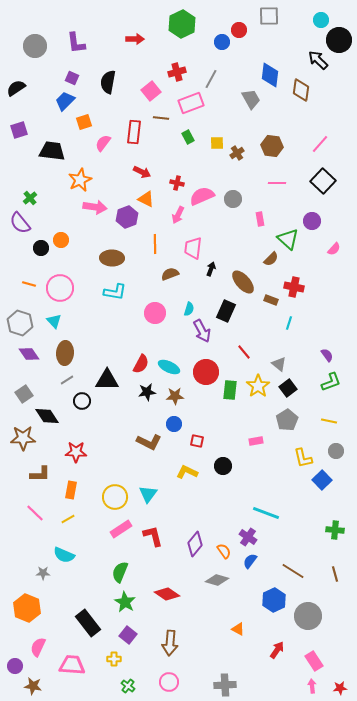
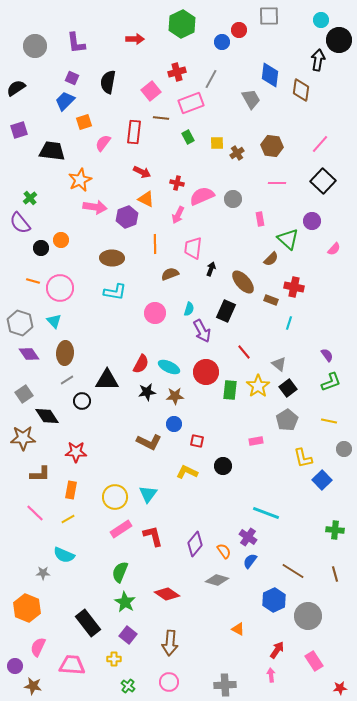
black arrow at (318, 60): rotated 55 degrees clockwise
orange line at (29, 284): moved 4 px right, 3 px up
gray circle at (336, 451): moved 8 px right, 2 px up
pink arrow at (312, 686): moved 41 px left, 11 px up
